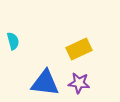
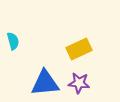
blue triangle: rotated 12 degrees counterclockwise
